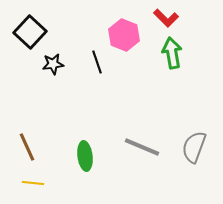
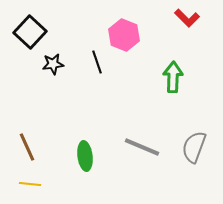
red L-shape: moved 21 px right
green arrow: moved 1 px right, 24 px down; rotated 12 degrees clockwise
yellow line: moved 3 px left, 1 px down
